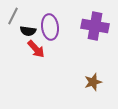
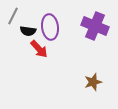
purple cross: rotated 12 degrees clockwise
red arrow: moved 3 px right
